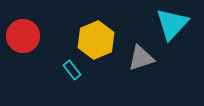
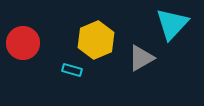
red circle: moved 7 px down
gray triangle: rotated 12 degrees counterclockwise
cyan rectangle: rotated 36 degrees counterclockwise
